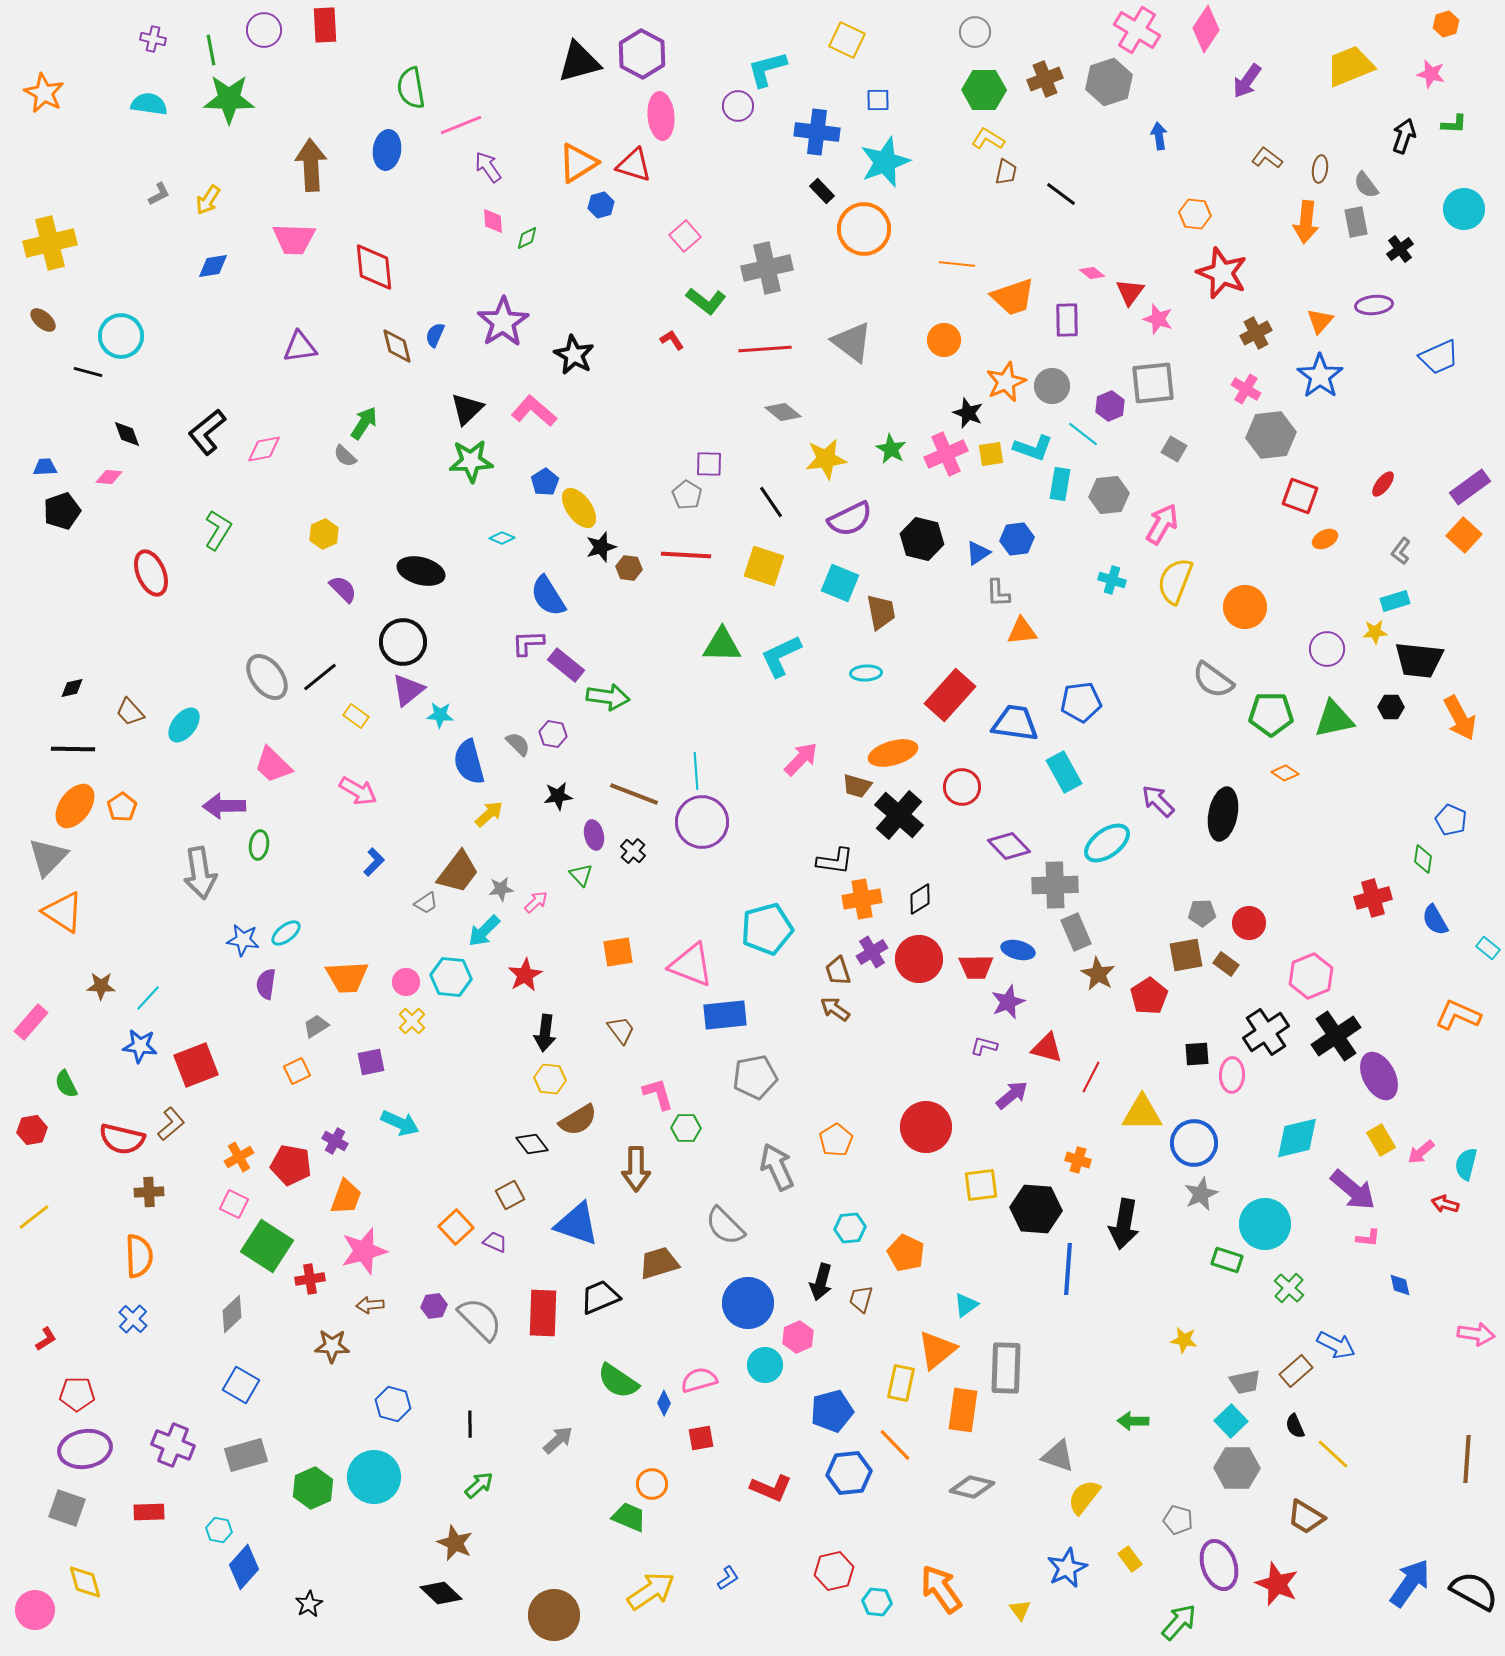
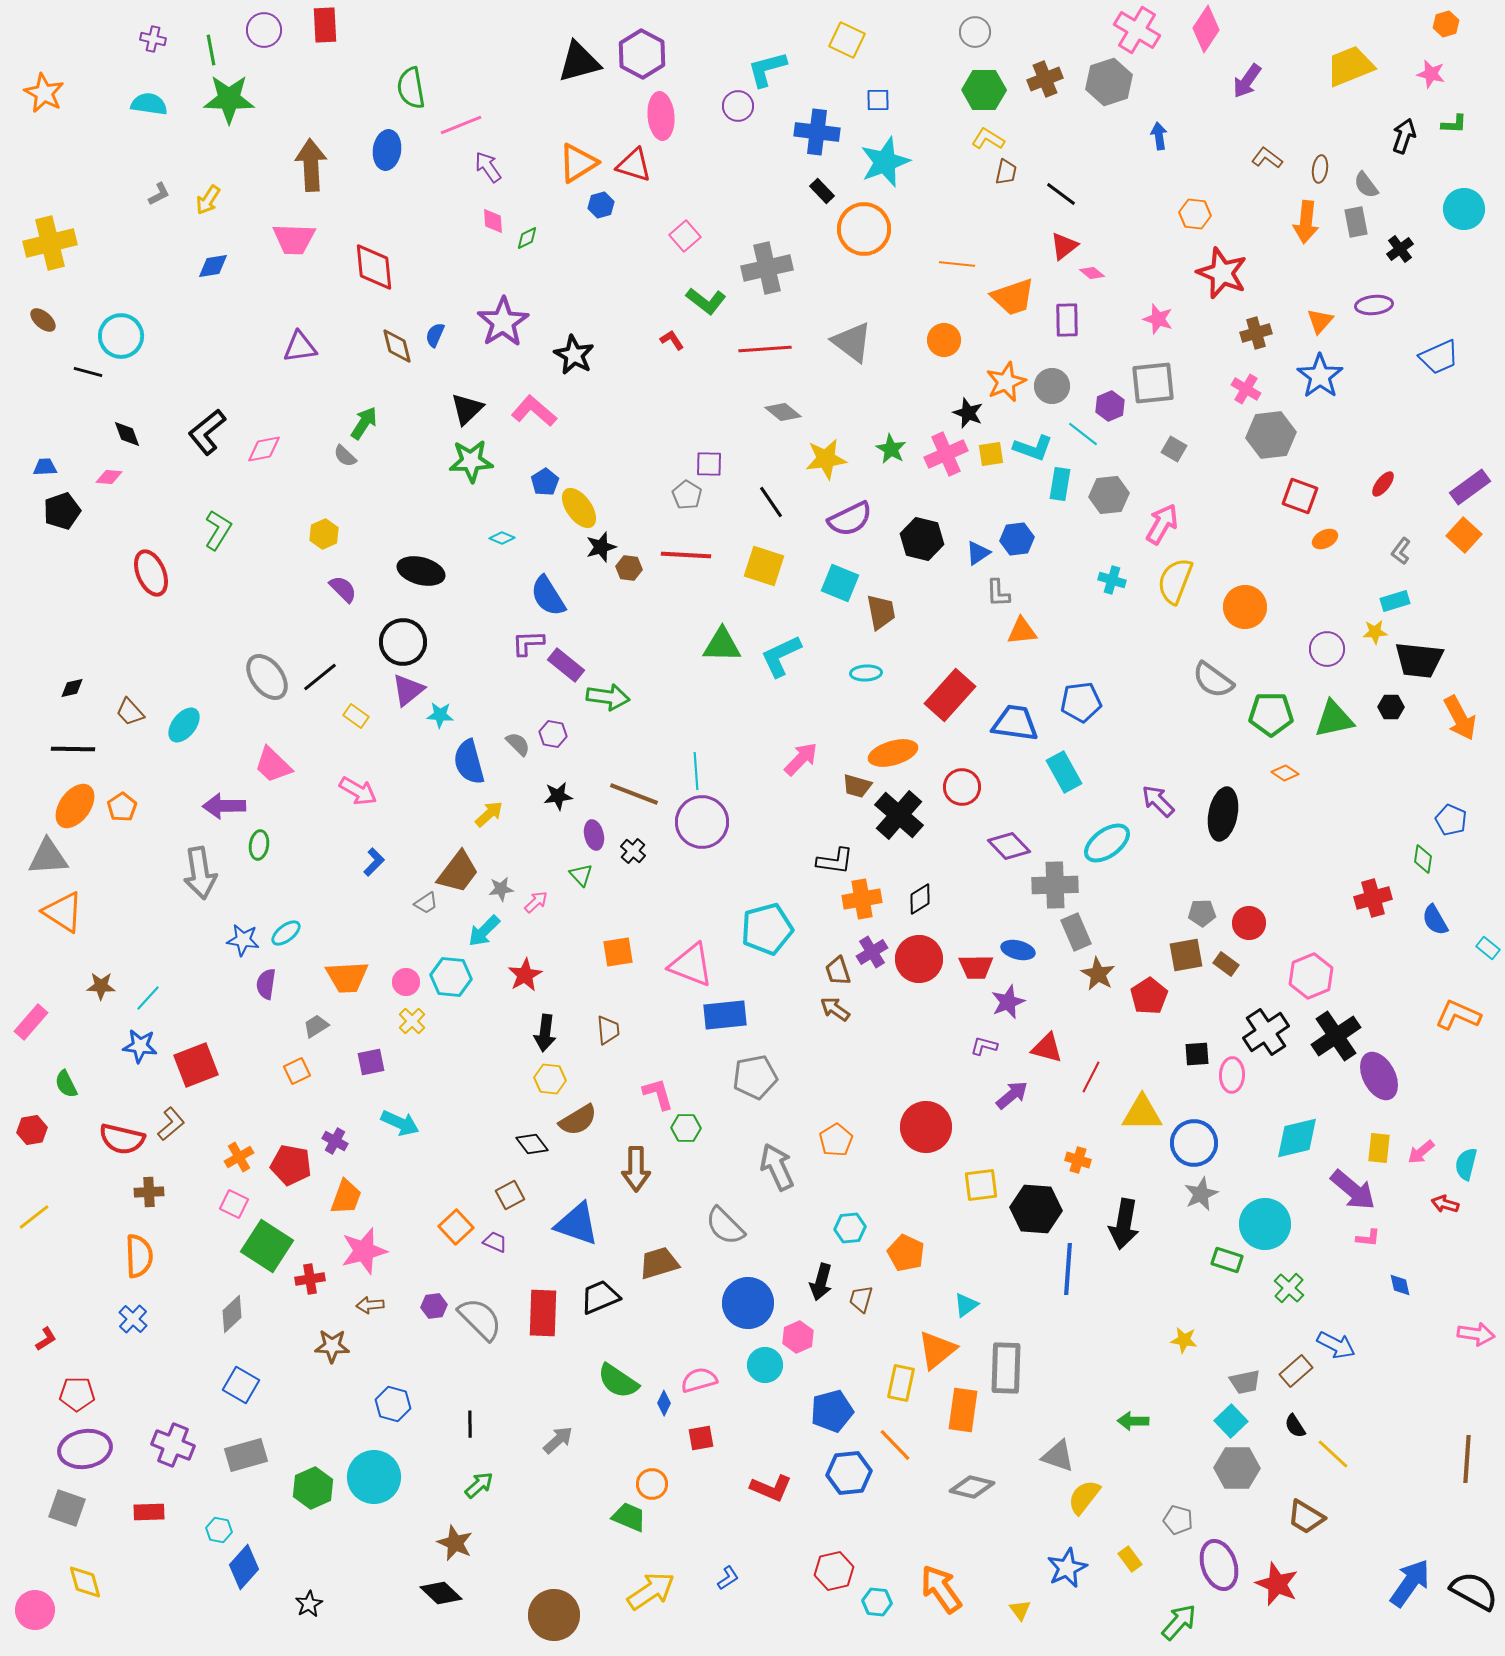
red triangle at (1130, 292): moved 66 px left, 46 px up; rotated 16 degrees clockwise
brown cross at (1256, 333): rotated 12 degrees clockwise
gray triangle at (48, 857): rotated 42 degrees clockwise
brown trapezoid at (621, 1030): moved 13 px left; rotated 32 degrees clockwise
yellow rectangle at (1381, 1140): moved 2 px left, 8 px down; rotated 36 degrees clockwise
black semicircle at (1295, 1426): rotated 10 degrees counterclockwise
